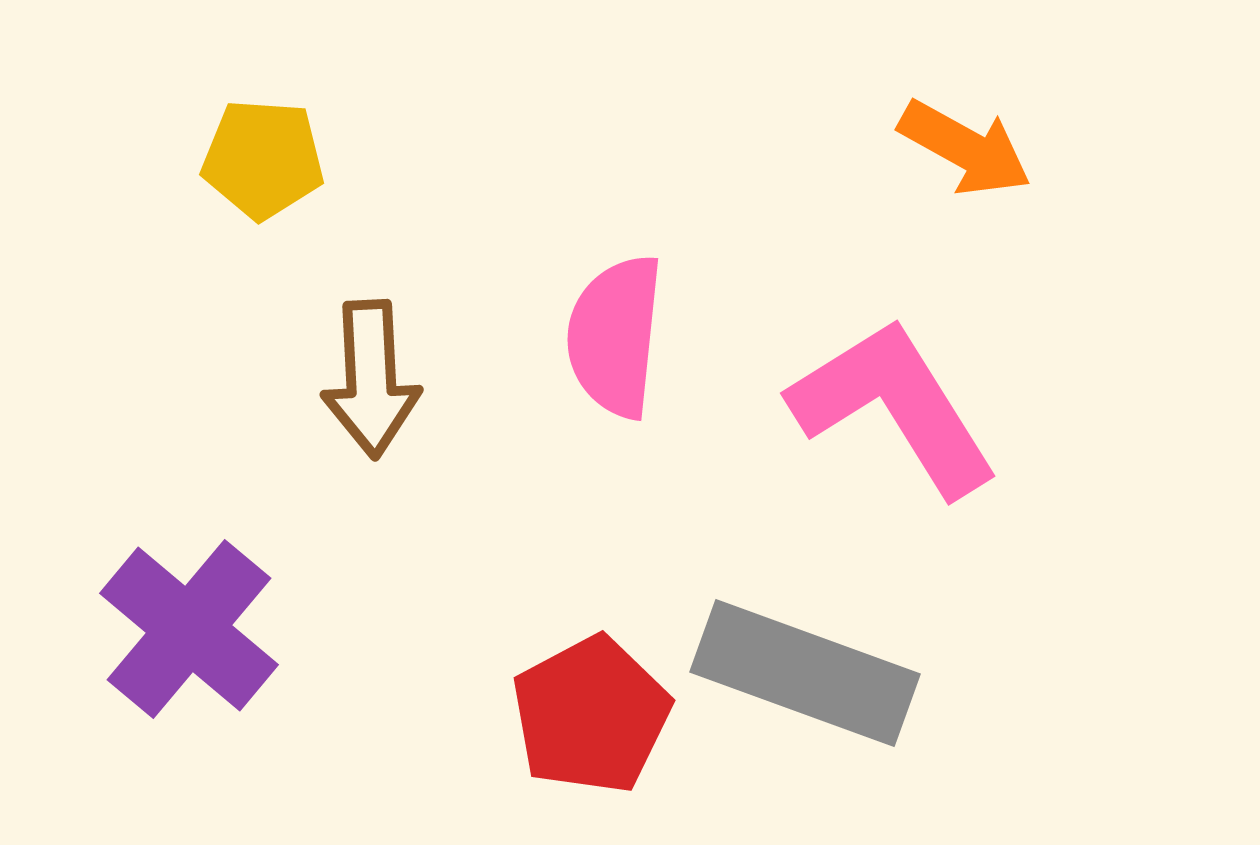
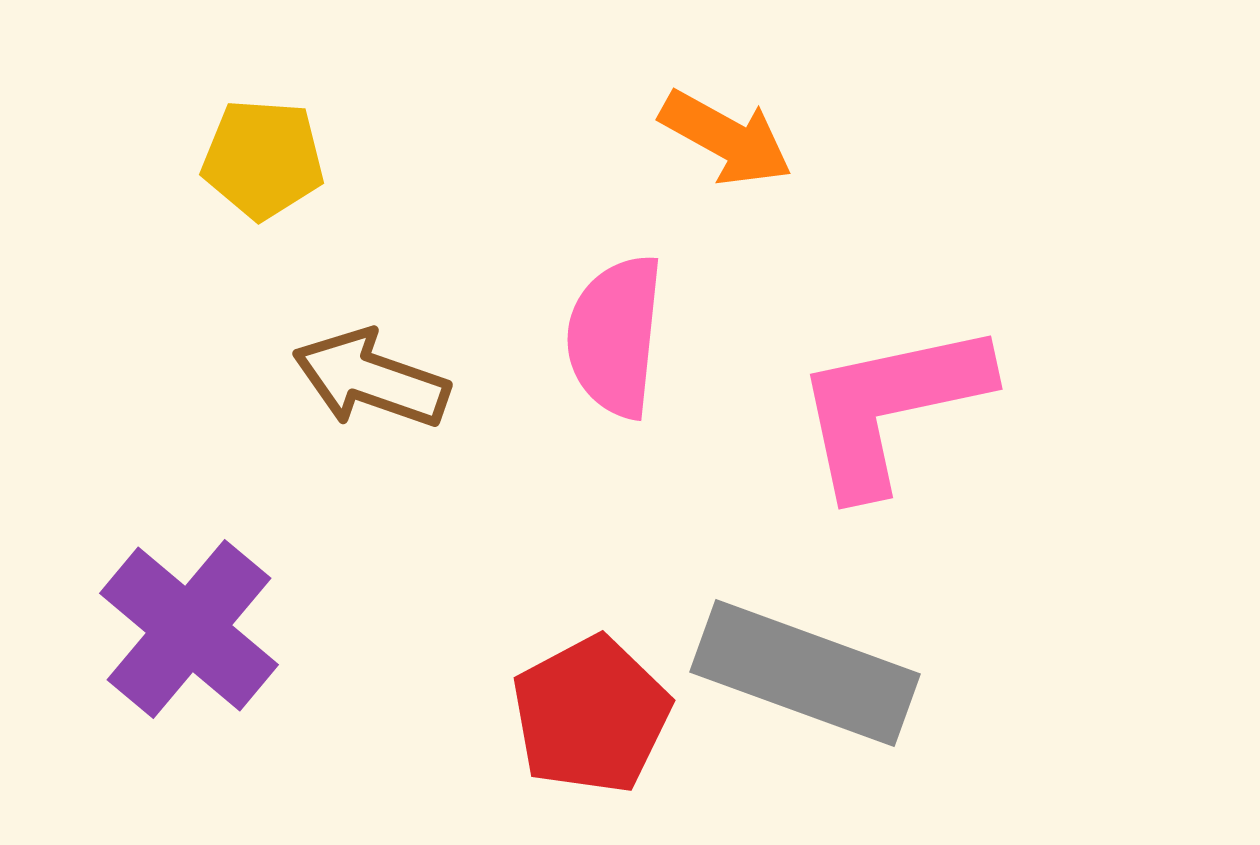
orange arrow: moved 239 px left, 10 px up
brown arrow: rotated 112 degrees clockwise
pink L-shape: moved 3 px left; rotated 70 degrees counterclockwise
